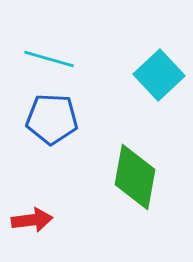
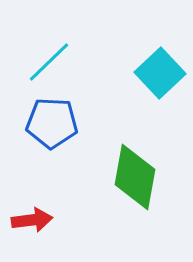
cyan line: moved 3 px down; rotated 60 degrees counterclockwise
cyan square: moved 1 px right, 2 px up
blue pentagon: moved 4 px down
